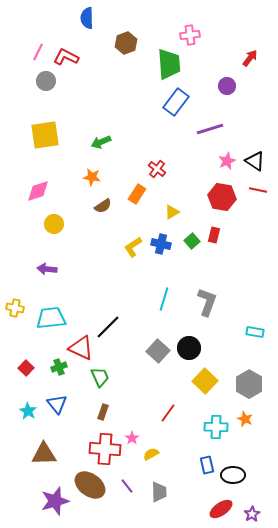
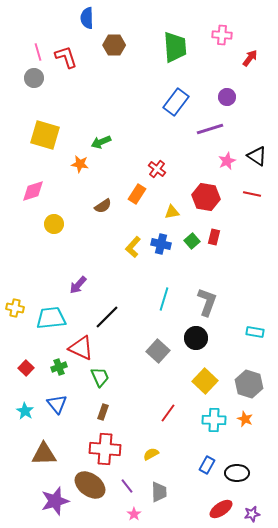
pink cross at (190, 35): moved 32 px right; rotated 12 degrees clockwise
brown hexagon at (126, 43): moved 12 px left, 2 px down; rotated 20 degrees clockwise
pink line at (38, 52): rotated 42 degrees counterclockwise
red L-shape at (66, 57): rotated 45 degrees clockwise
green trapezoid at (169, 64): moved 6 px right, 17 px up
gray circle at (46, 81): moved 12 px left, 3 px up
purple circle at (227, 86): moved 11 px down
yellow square at (45, 135): rotated 24 degrees clockwise
black triangle at (255, 161): moved 2 px right, 5 px up
orange star at (92, 177): moved 12 px left, 13 px up
red line at (258, 190): moved 6 px left, 4 px down
pink diamond at (38, 191): moved 5 px left
red hexagon at (222, 197): moved 16 px left
yellow triangle at (172, 212): rotated 21 degrees clockwise
red rectangle at (214, 235): moved 2 px down
yellow L-shape at (133, 247): rotated 15 degrees counterclockwise
purple arrow at (47, 269): moved 31 px right, 16 px down; rotated 54 degrees counterclockwise
black line at (108, 327): moved 1 px left, 10 px up
black circle at (189, 348): moved 7 px right, 10 px up
gray hexagon at (249, 384): rotated 12 degrees counterclockwise
cyan star at (28, 411): moved 3 px left
cyan cross at (216, 427): moved 2 px left, 7 px up
pink star at (132, 438): moved 2 px right, 76 px down
blue rectangle at (207, 465): rotated 42 degrees clockwise
black ellipse at (233, 475): moved 4 px right, 2 px up
purple star at (252, 514): rotated 21 degrees clockwise
